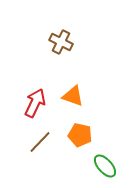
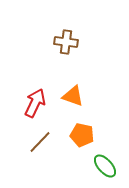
brown cross: moved 5 px right; rotated 20 degrees counterclockwise
orange pentagon: moved 2 px right
